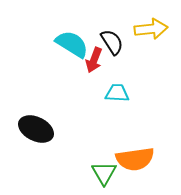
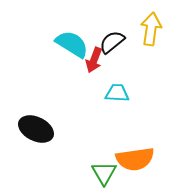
yellow arrow: rotated 76 degrees counterclockwise
black semicircle: rotated 96 degrees counterclockwise
